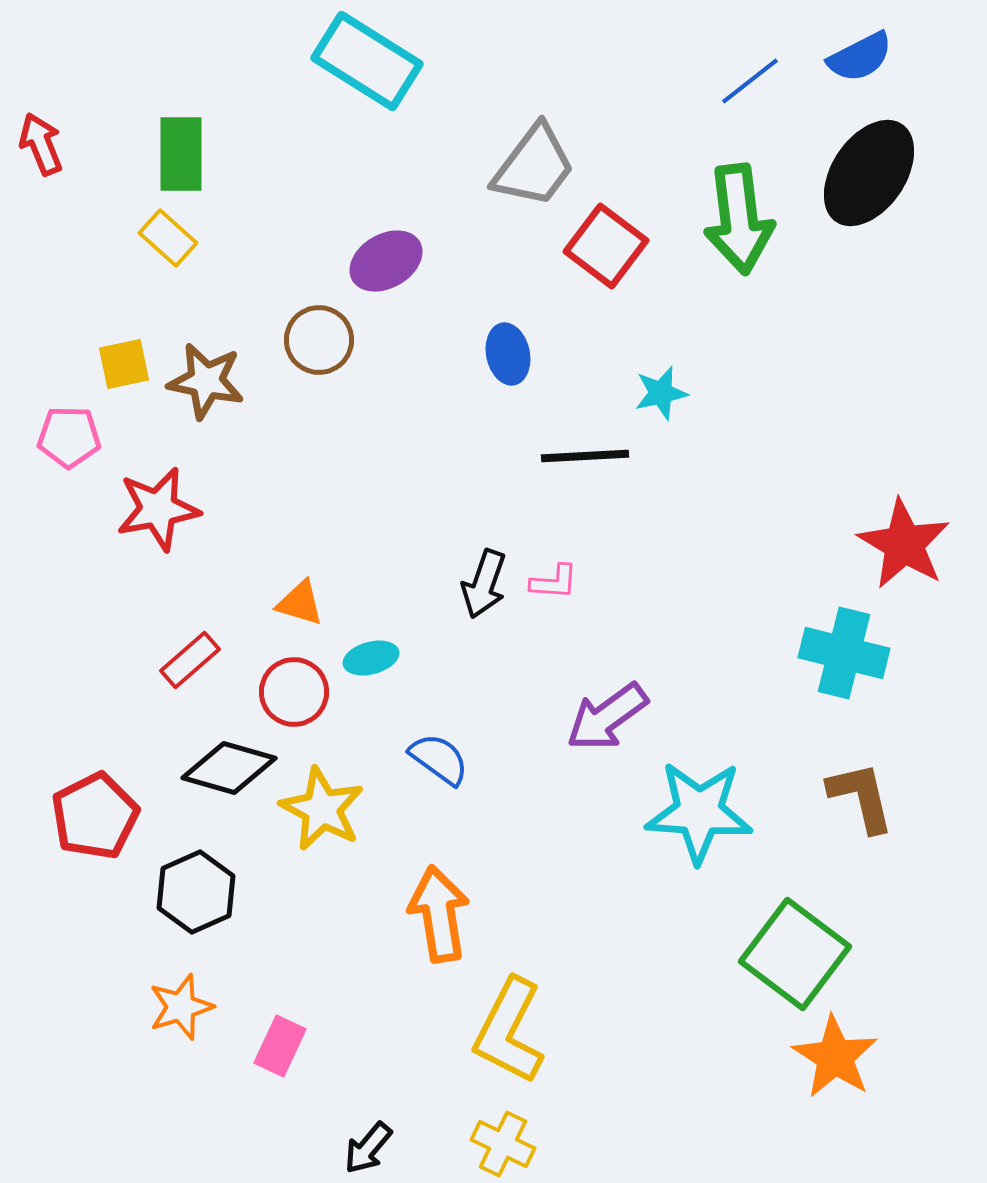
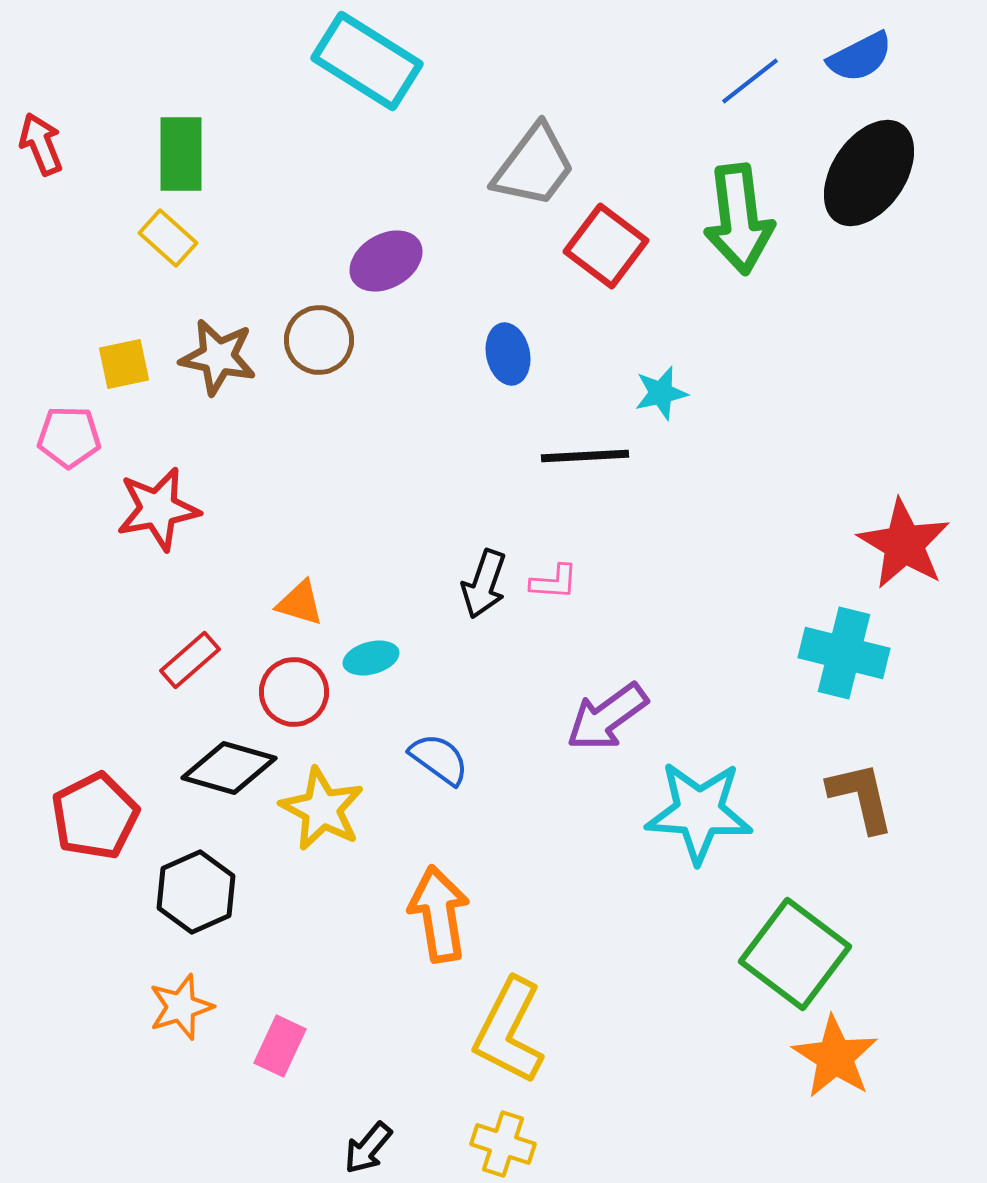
brown star at (206, 381): moved 12 px right, 24 px up
yellow cross at (503, 1144): rotated 8 degrees counterclockwise
